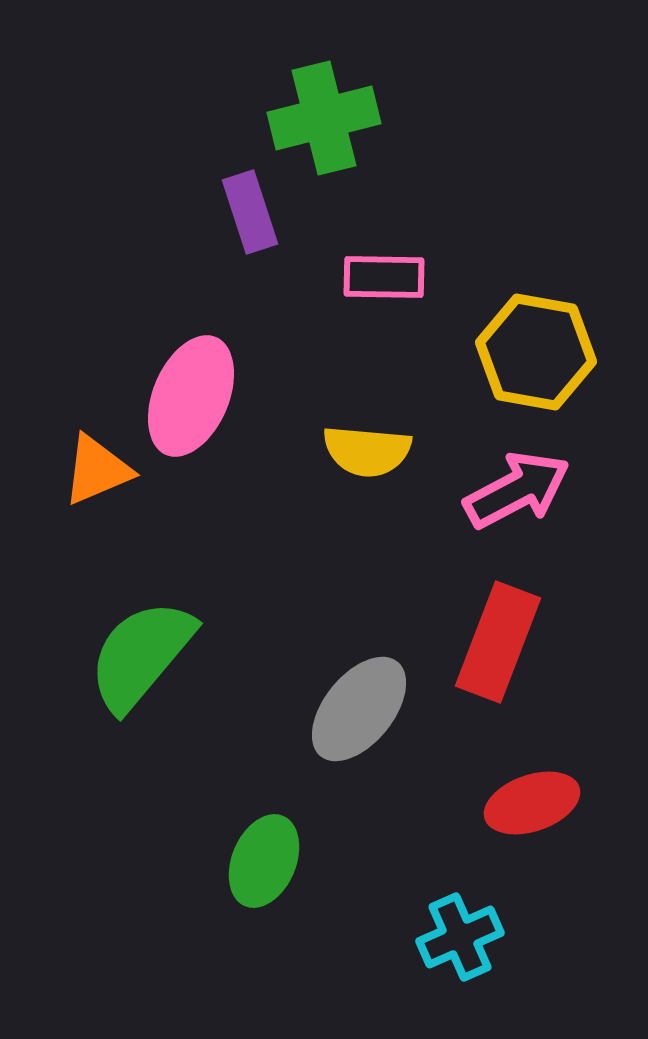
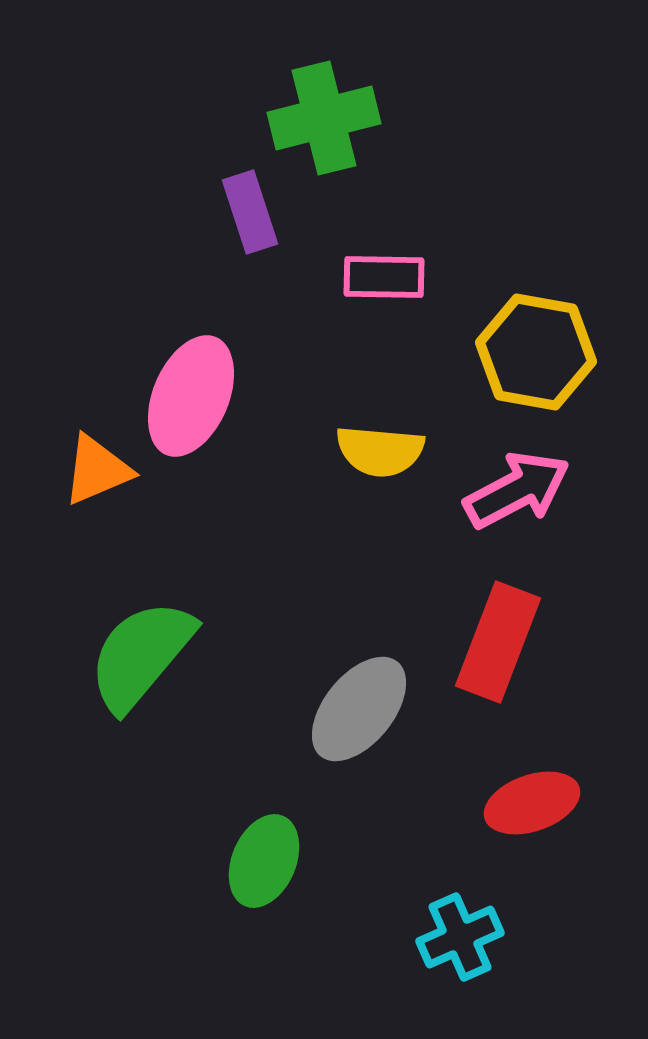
yellow semicircle: moved 13 px right
